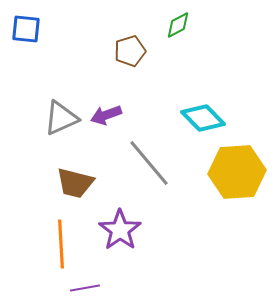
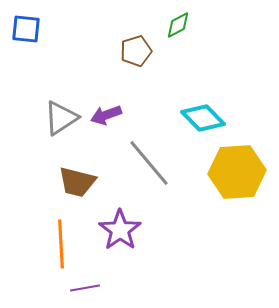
brown pentagon: moved 6 px right
gray triangle: rotated 9 degrees counterclockwise
brown trapezoid: moved 2 px right, 1 px up
